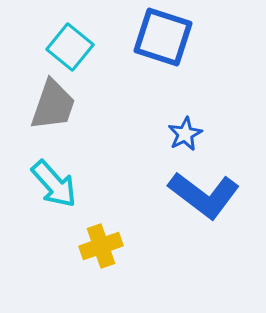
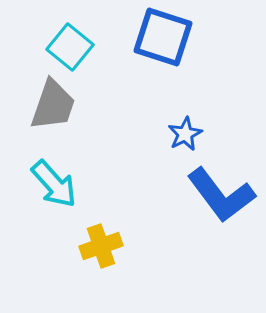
blue L-shape: moved 17 px right; rotated 16 degrees clockwise
